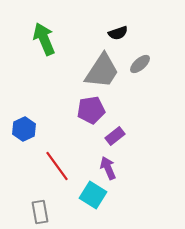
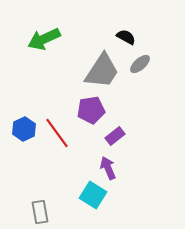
black semicircle: moved 8 px right, 4 px down; rotated 132 degrees counterclockwise
green arrow: rotated 92 degrees counterclockwise
red line: moved 33 px up
